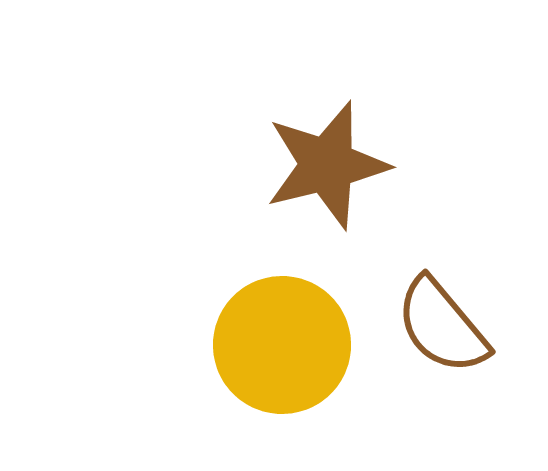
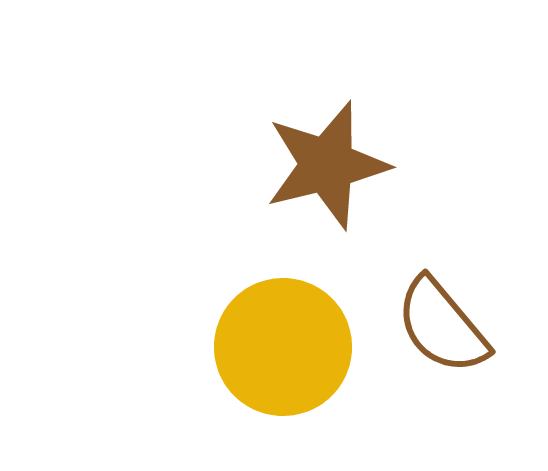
yellow circle: moved 1 px right, 2 px down
